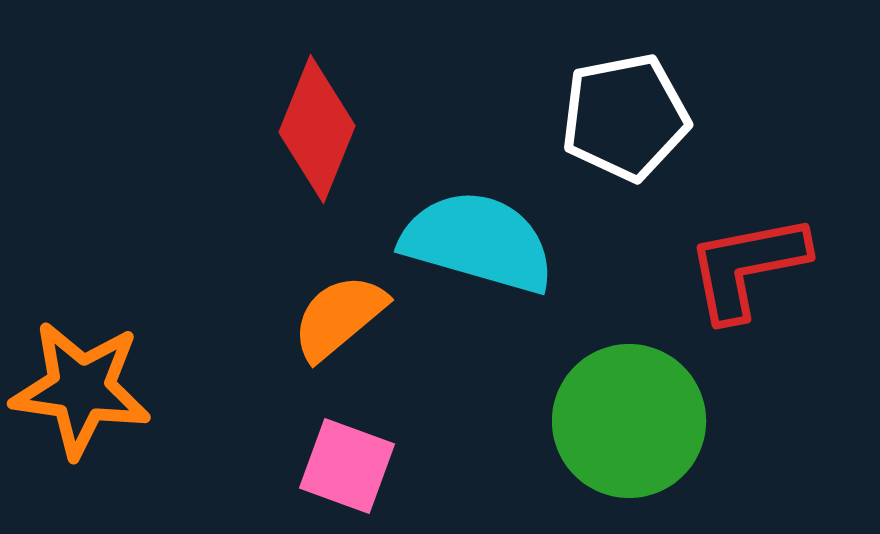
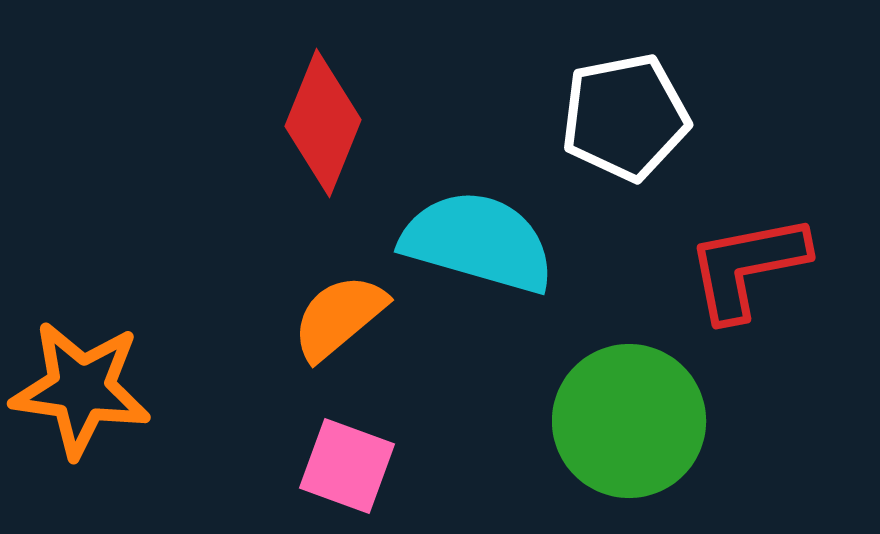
red diamond: moved 6 px right, 6 px up
